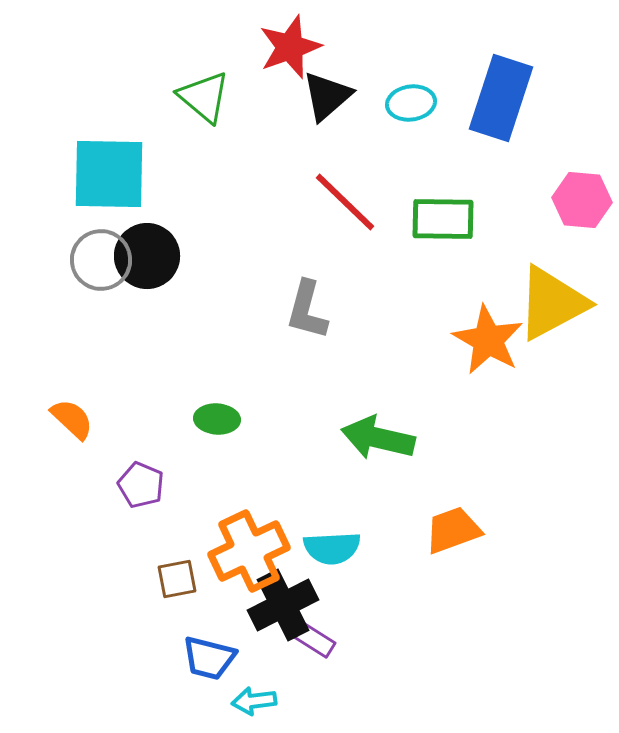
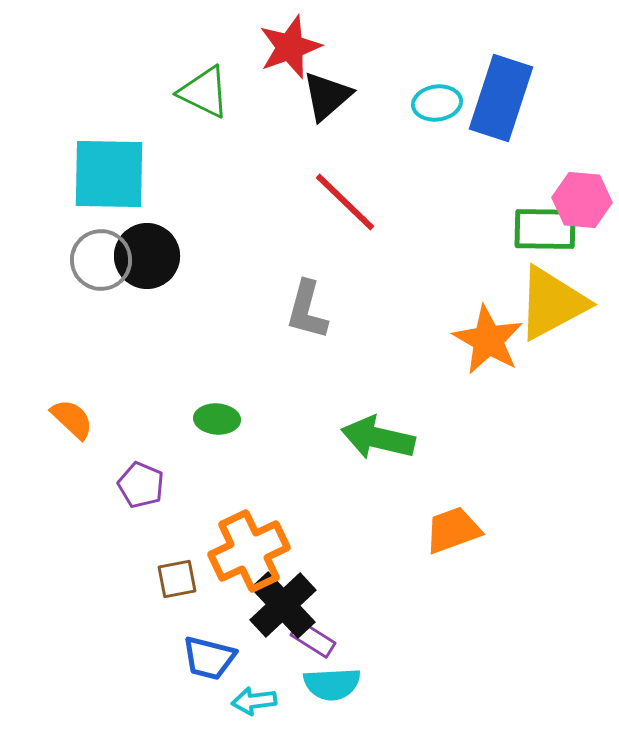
green triangle: moved 5 px up; rotated 14 degrees counterclockwise
cyan ellipse: moved 26 px right
green rectangle: moved 102 px right, 10 px down
cyan semicircle: moved 136 px down
black cross: rotated 16 degrees counterclockwise
